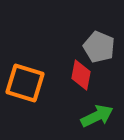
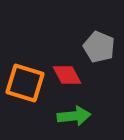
red diamond: moved 14 px left; rotated 40 degrees counterclockwise
green arrow: moved 23 px left; rotated 20 degrees clockwise
